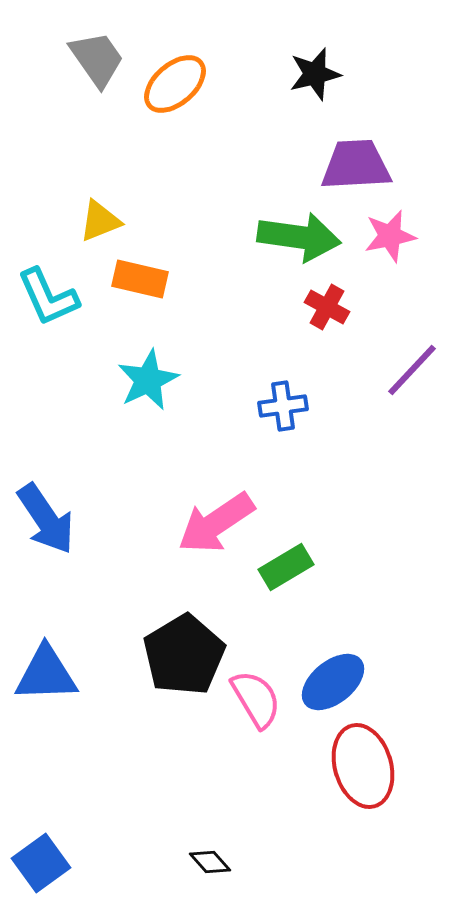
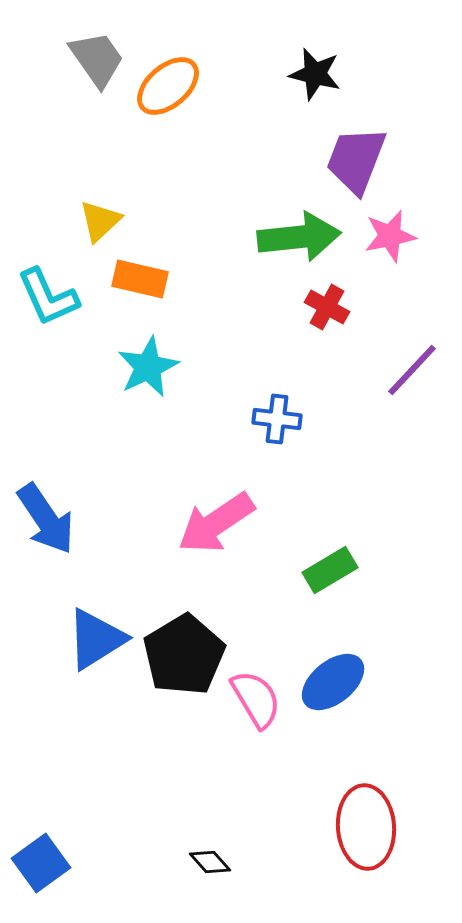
black star: rotated 28 degrees clockwise
orange ellipse: moved 7 px left, 2 px down
purple trapezoid: moved 5 px up; rotated 66 degrees counterclockwise
yellow triangle: rotated 21 degrees counterclockwise
green arrow: rotated 14 degrees counterclockwise
cyan star: moved 13 px up
blue cross: moved 6 px left, 13 px down; rotated 15 degrees clockwise
green rectangle: moved 44 px right, 3 px down
blue triangle: moved 50 px right, 35 px up; rotated 30 degrees counterclockwise
red ellipse: moved 3 px right, 61 px down; rotated 12 degrees clockwise
